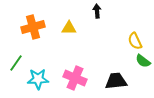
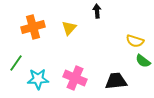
yellow triangle: rotated 49 degrees counterclockwise
yellow semicircle: rotated 48 degrees counterclockwise
